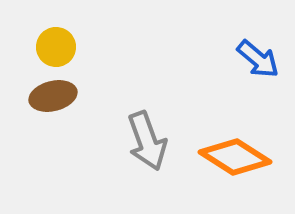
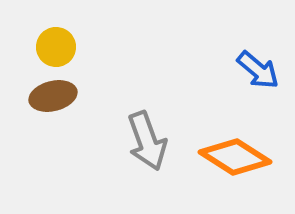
blue arrow: moved 11 px down
